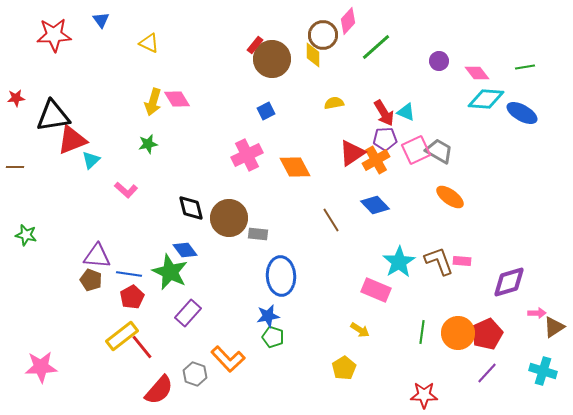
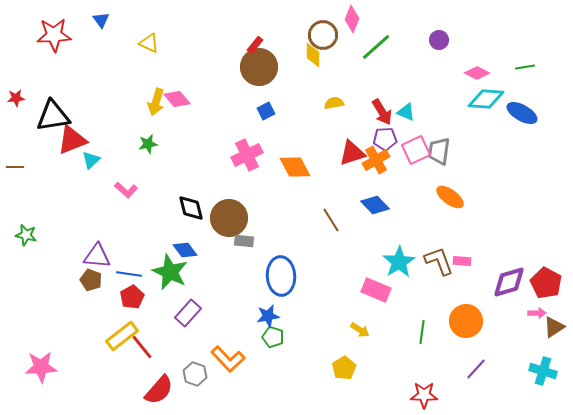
pink diamond at (348, 21): moved 4 px right, 2 px up; rotated 20 degrees counterclockwise
brown circle at (272, 59): moved 13 px left, 8 px down
purple circle at (439, 61): moved 21 px up
pink diamond at (477, 73): rotated 25 degrees counterclockwise
pink diamond at (177, 99): rotated 8 degrees counterclockwise
yellow arrow at (153, 102): moved 3 px right
red arrow at (384, 113): moved 2 px left, 1 px up
gray trapezoid at (439, 151): rotated 112 degrees counterclockwise
red triangle at (352, 153): rotated 16 degrees clockwise
gray rectangle at (258, 234): moved 14 px left, 7 px down
orange circle at (458, 333): moved 8 px right, 12 px up
red pentagon at (487, 334): moved 59 px right, 51 px up; rotated 20 degrees counterclockwise
purple line at (487, 373): moved 11 px left, 4 px up
